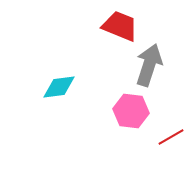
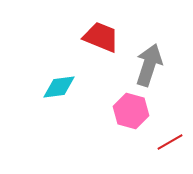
red trapezoid: moved 19 px left, 11 px down
pink hexagon: rotated 8 degrees clockwise
red line: moved 1 px left, 5 px down
